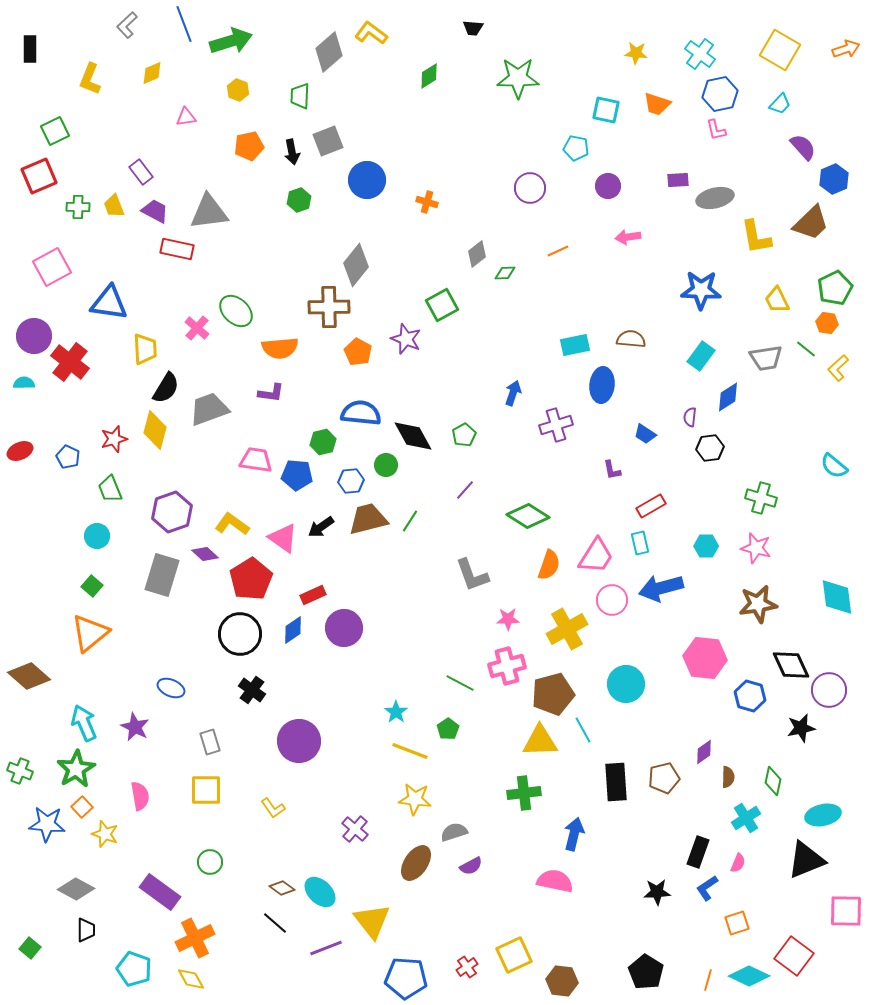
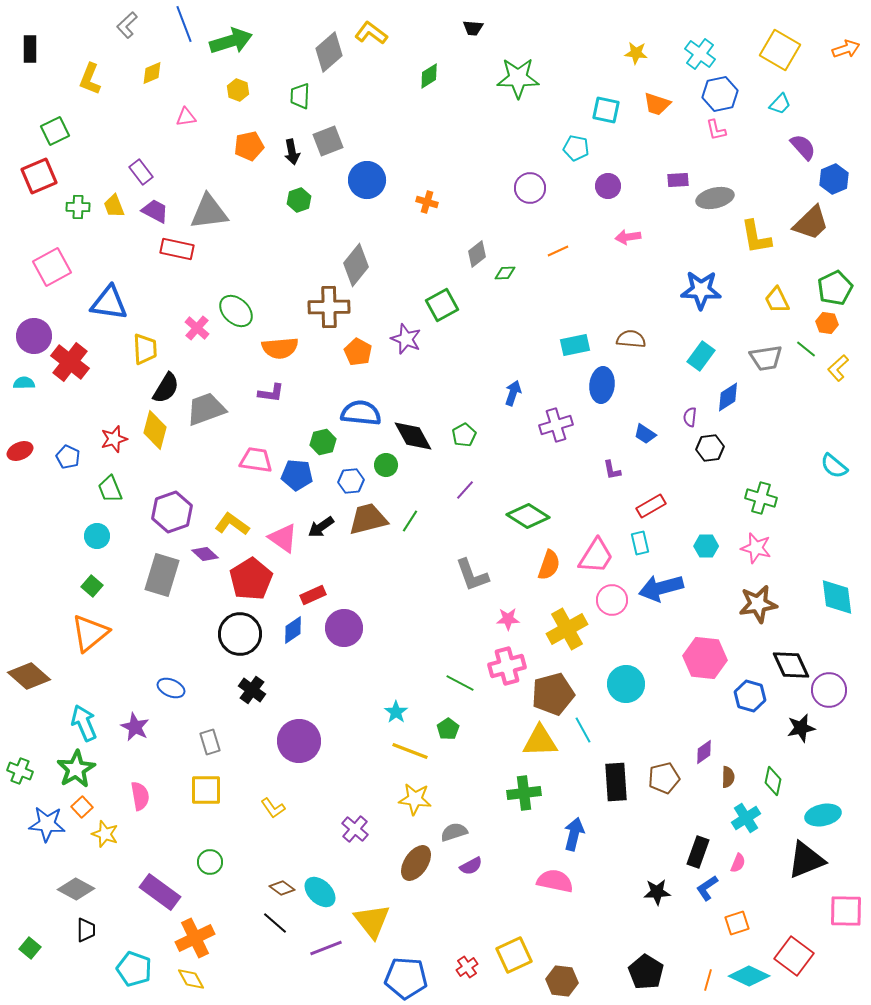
gray trapezoid at (209, 409): moved 3 px left
